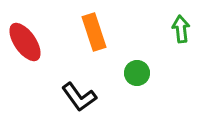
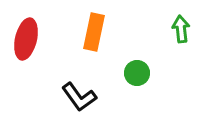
orange rectangle: rotated 30 degrees clockwise
red ellipse: moved 1 px right, 3 px up; rotated 48 degrees clockwise
